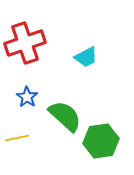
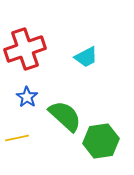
red cross: moved 6 px down
